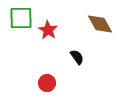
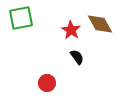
green square: rotated 10 degrees counterclockwise
red star: moved 23 px right
